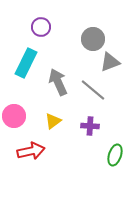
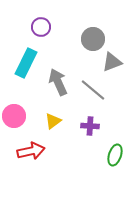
gray triangle: moved 2 px right
